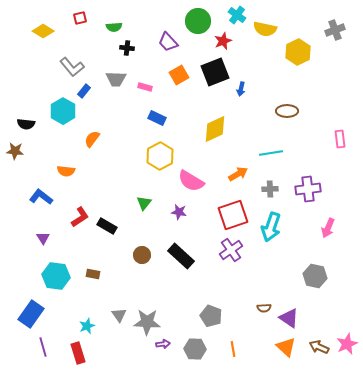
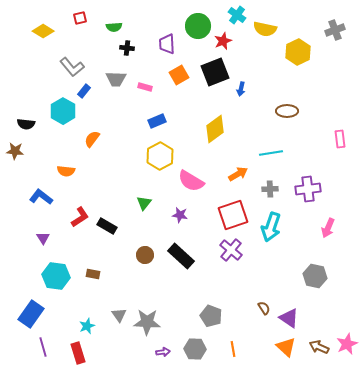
green circle at (198, 21): moved 5 px down
purple trapezoid at (168, 42): moved 1 px left, 2 px down; rotated 40 degrees clockwise
blue rectangle at (157, 118): moved 3 px down; rotated 48 degrees counterclockwise
yellow diamond at (215, 129): rotated 12 degrees counterclockwise
purple star at (179, 212): moved 1 px right, 3 px down
purple cross at (231, 250): rotated 15 degrees counterclockwise
brown circle at (142, 255): moved 3 px right
brown semicircle at (264, 308): rotated 120 degrees counterclockwise
purple arrow at (163, 344): moved 8 px down
